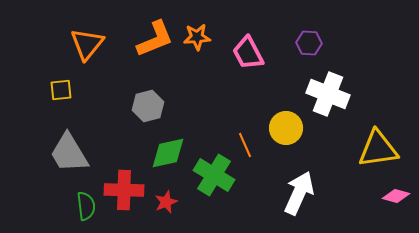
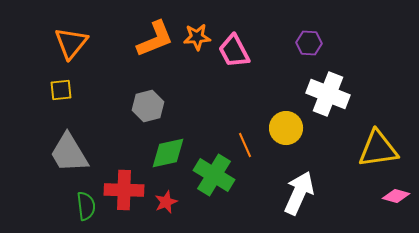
orange triangle: moved 16 px left, 1 px up
pink trapezoid: moved 14 px left, 2 px up
